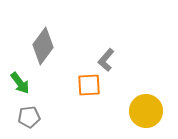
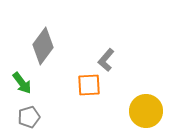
green arrow: moved 2 px right
gray pentagon: rotated 10 degrees counterclockwise
